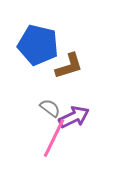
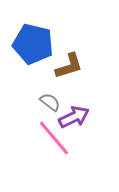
blue pentagon: moved 5 px left, 1 px up
gray semicircle: moved 6 px up
pink line: rotated 66 degrees counterclockwise
